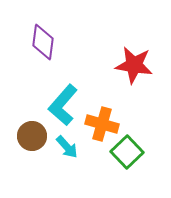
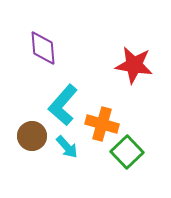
purple diamond: moved 6 px down; rotated 12 degrees counterclockwise
